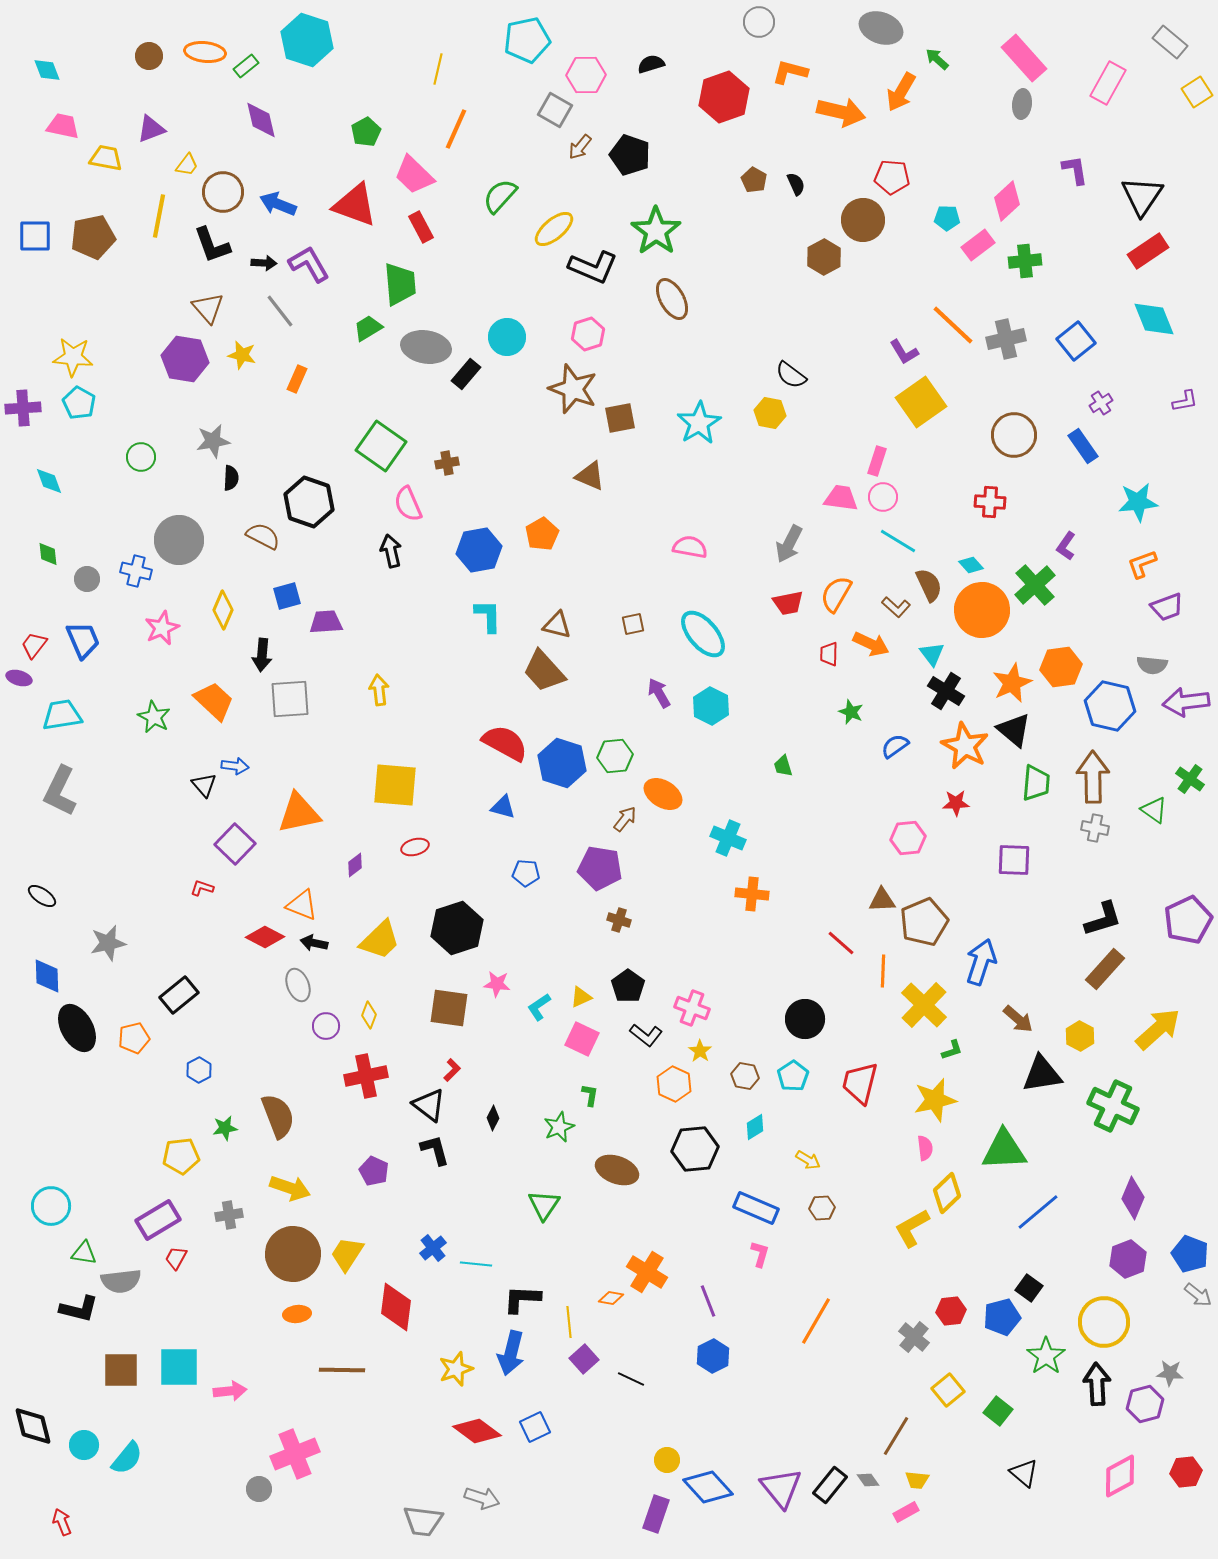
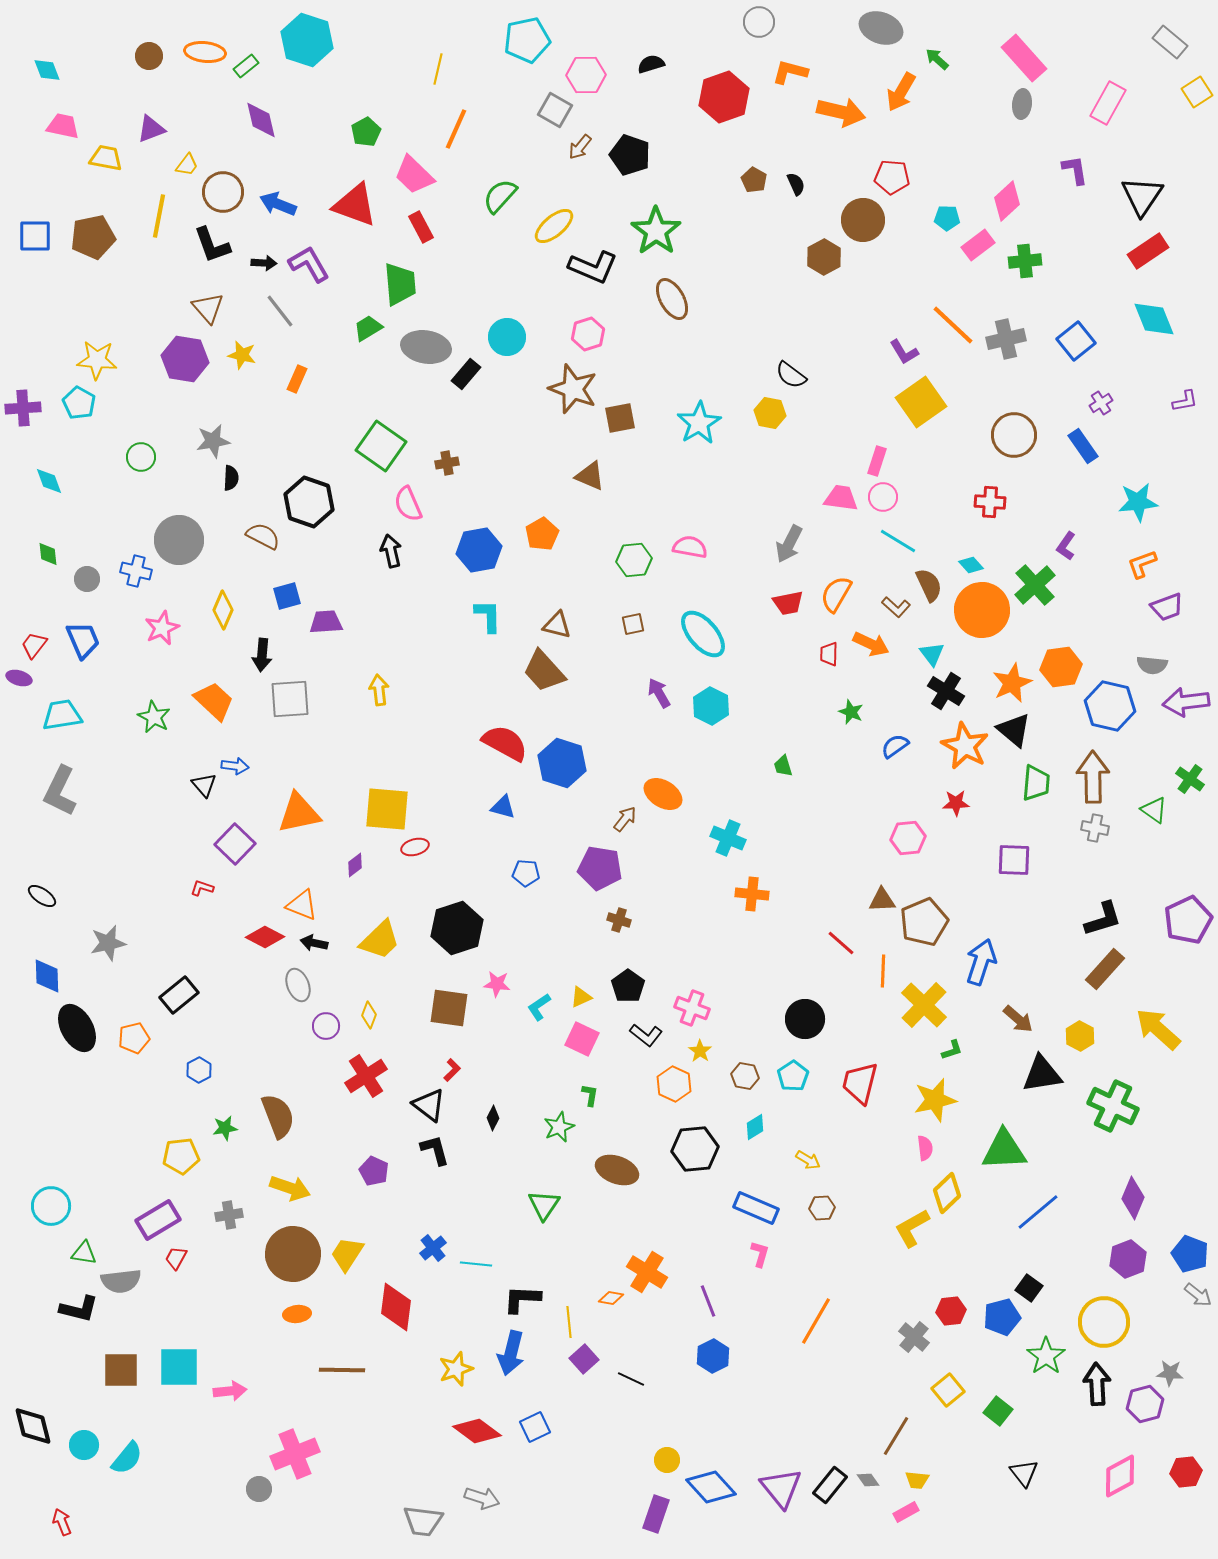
pink rectangle at (1108, 83): moved 20 px down
yellow ellipse at (554, 229): moved 3 px up
yellow star at (73, 357): moved 24 px right, 3 px down
green hexagon at (615, 756): moved 19 px right, 196 px up
yellow square at (395, 785): moved 8 px left, 24 px down
yellow arrow at (1158, 1029): rotated 96 degrees counterclockwise
red cross at (366, 1076): rotated 21 degrees counterclockwise
black triangle at (1024, 1473): rotated 12 degrees clockwise
blue diamond at (708, 1487): moved 3 px right
